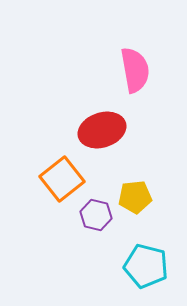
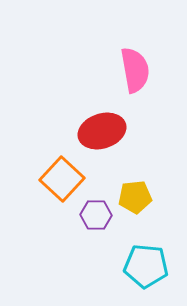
red ellipse: moved 1 px down
orange square: rotated 9 degrees counterclockwise
purple hexagon: rotated 12 degrees counterclockwise
cyan pentagon: rotated 9 degrees counterclockwise
